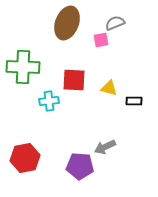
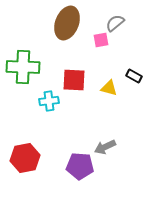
gray semicircle: rotated 18 degrees counterclockwise
black rectangle: moved 25 px up; rotated 28 degrees clockwise
